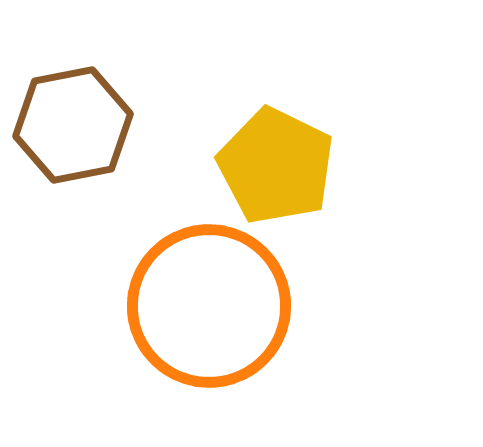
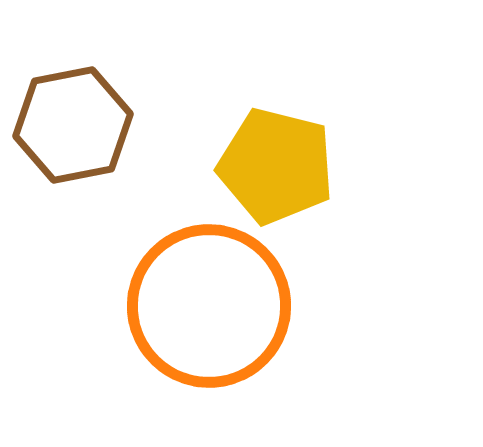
yellow pentagon: rotated 12 degrees counterclockwise
